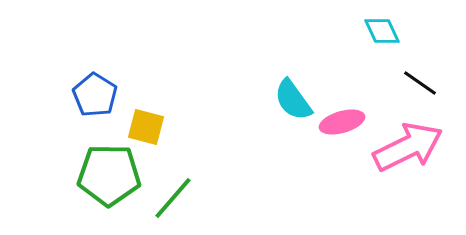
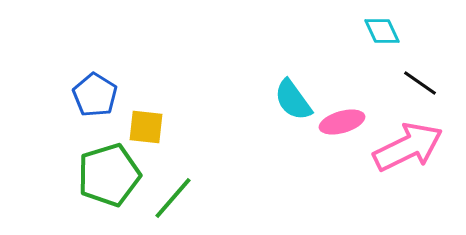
yellow square: rotated 9 degrees counterclockwise
green pentagon: rotated 18 degrees counterclockwise
